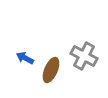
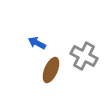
blue arrow: moved 12 px right, 15 px up
